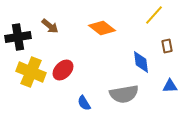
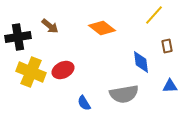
red ellipse: rotated 20 degrees clockwise
